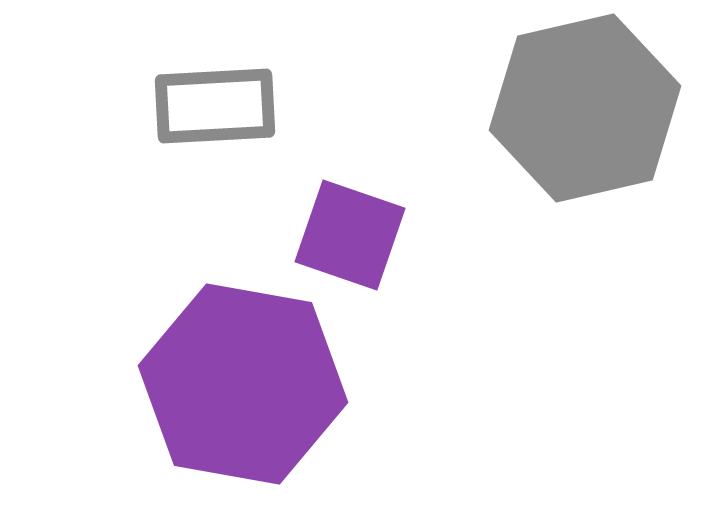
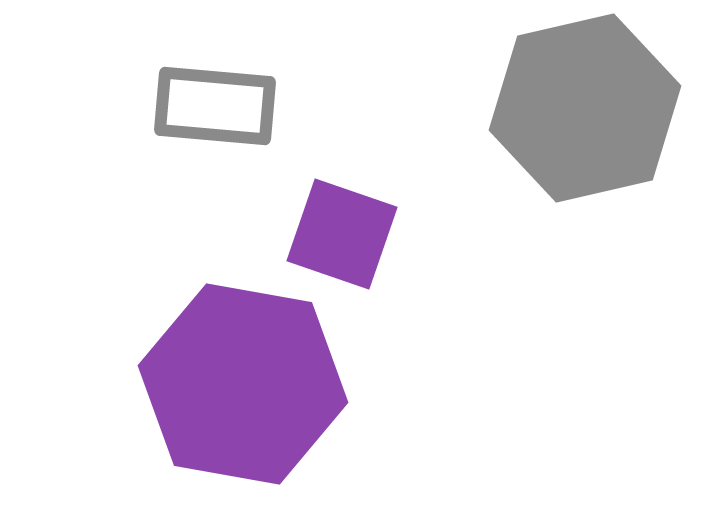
gray rectangle: rotated 8 degrees clockwise
purple square: moved 8 px left, 1 px up
